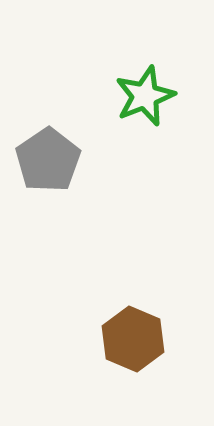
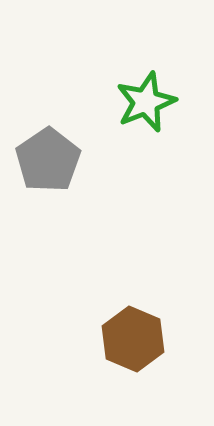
green star: moved 1 px right, 6 px down
